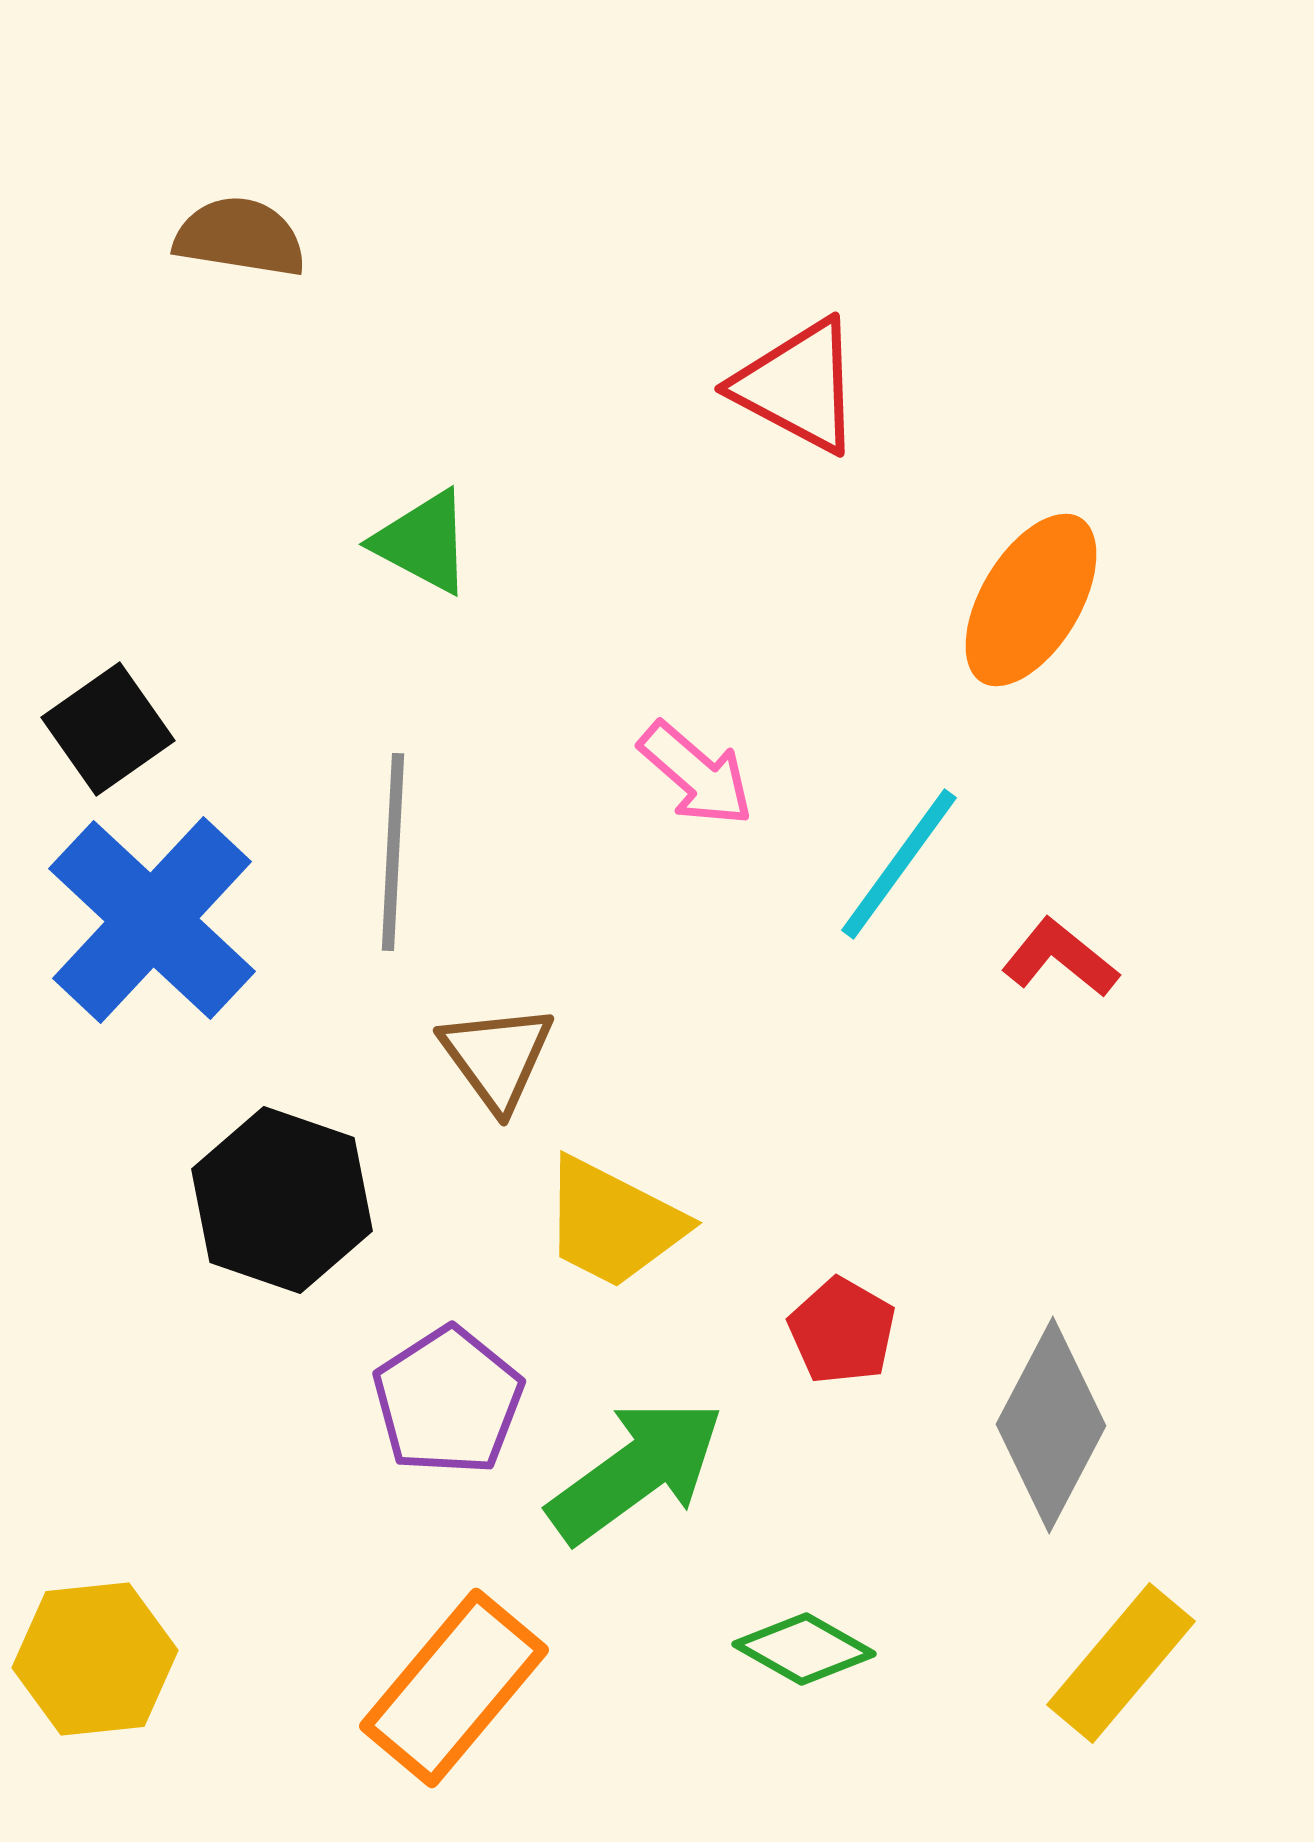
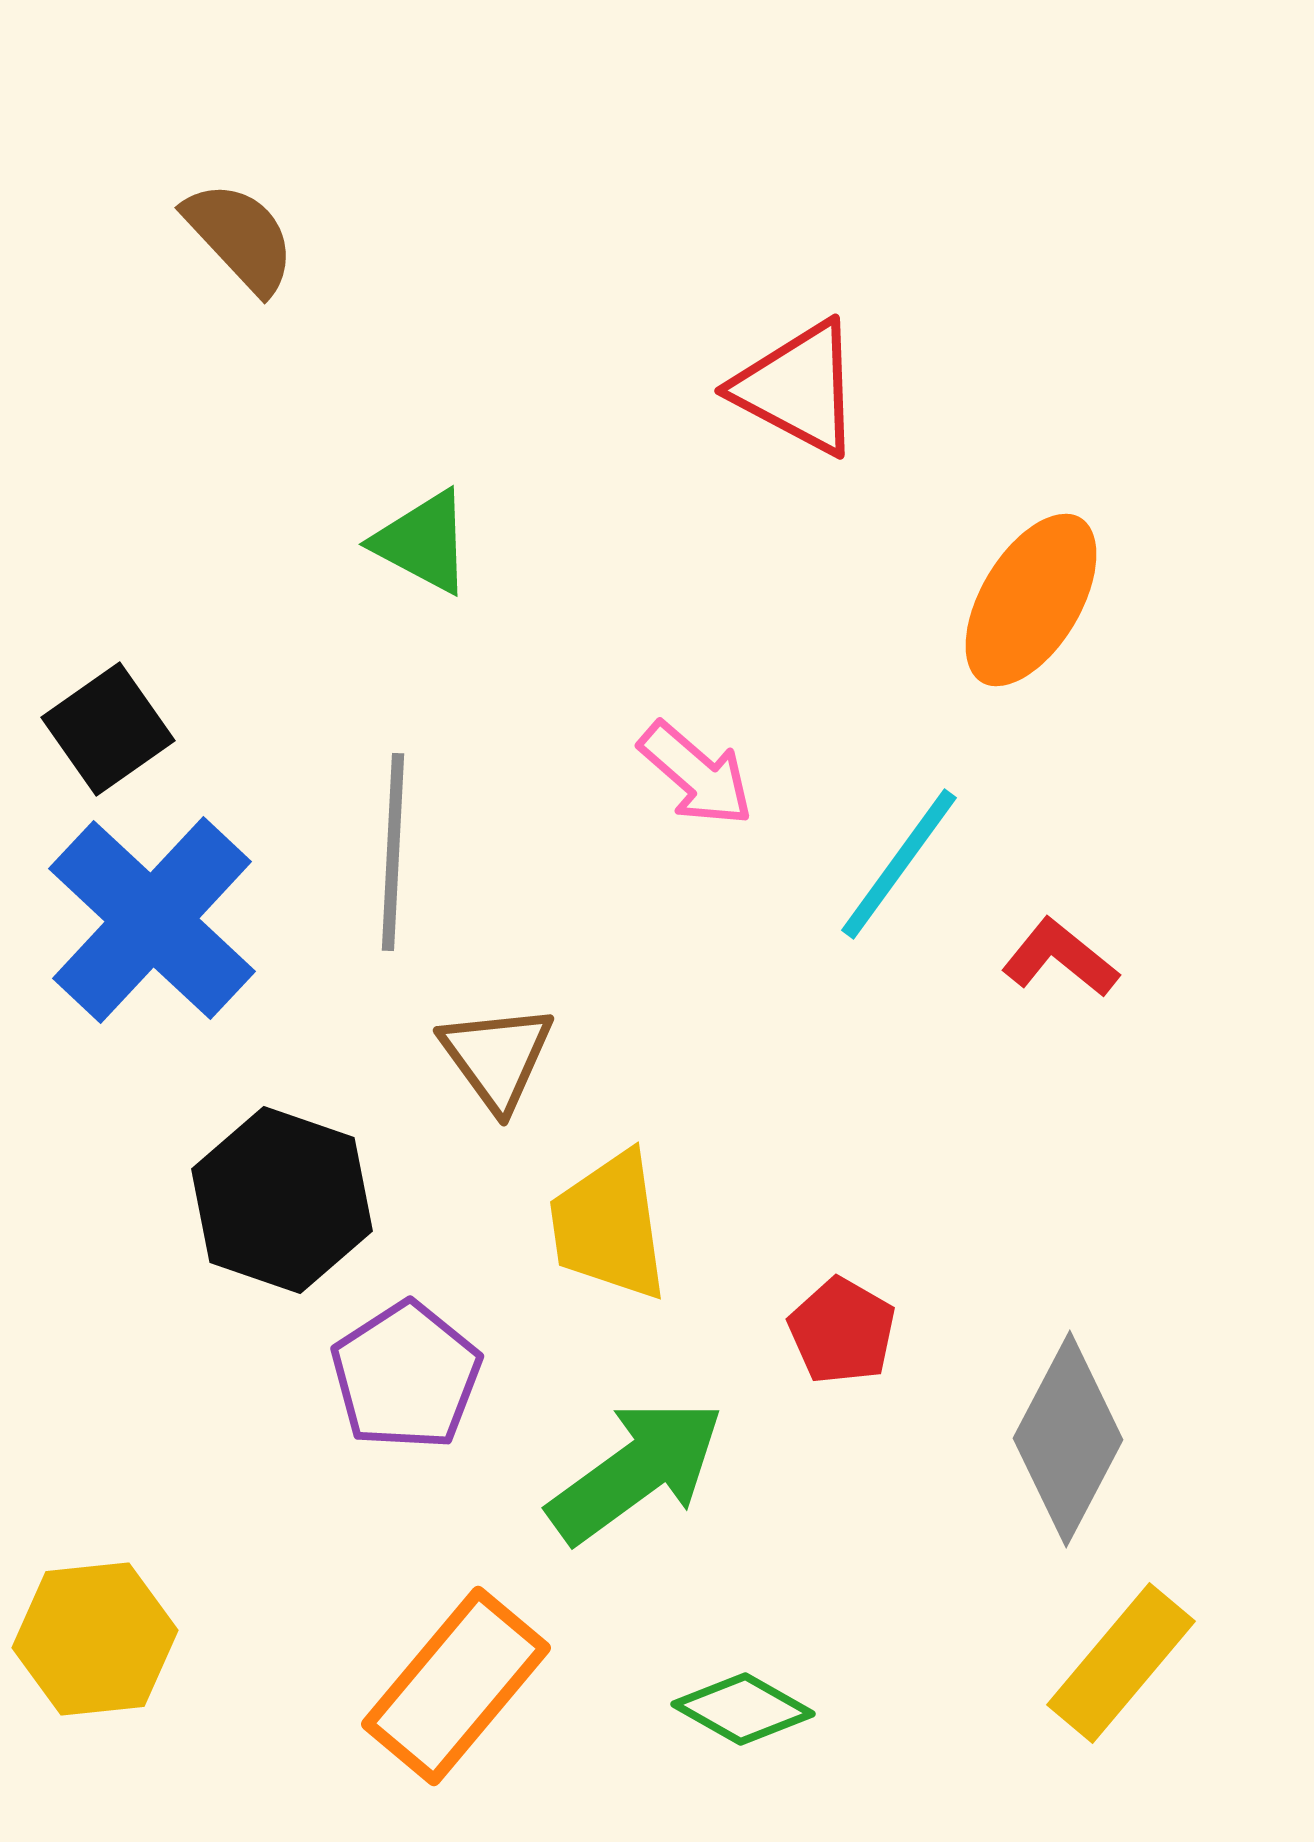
brown semicircle: rotated 38 degrees clockwise
red triangle: moved 2 px down
yellow trapezoid: moved 4 px left, 3 px down; rotated 55 degrees clockwise
purple pentagon: moved 42 px left, 25 px up
gray diamond: moved 17 px right, 14 px down
green diamond: moved 61 px left, 60 px down
yellow hexagon: moved 20 px up
orange rectangle: moved 2 px right, 2 px up
